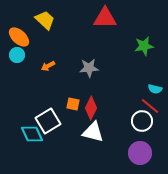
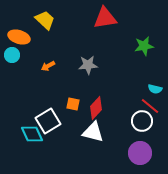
red triangle: rotated 10 degrees counterclockwise
orange ellipse: rotated 25 degrees counterclockwise
cyan circle: moved 5 px left
gray star: moved 1 px left, 3 px up
red diamond: moved 5 px right; rotated 15 degrees clockwise
